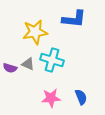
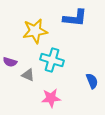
blue L-shape: moved 1 px right, 1 px up
yellow star: moved 1 px up
gray triangle: moved 11 px down
purple semicircle: moved 6 px up
blue semicircle: moved 11 px right, 16 px up
